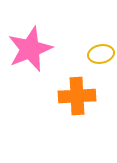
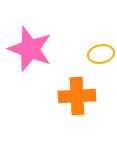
pink star: rotated 30 degrees counterclockwise
